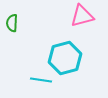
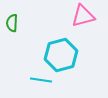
pink triangle: moved 1 px right
cyan hexagon: moved 4 px left, 3 px up
